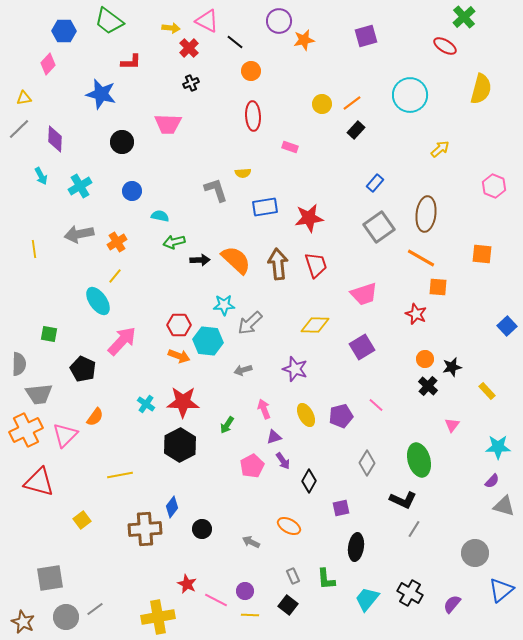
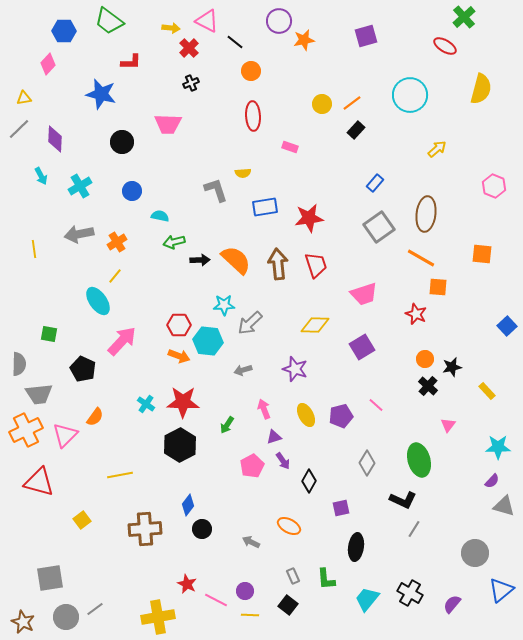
yellow arrow at (440, 149): moved 3 px left
pink triangle at (452, 425): moved 4 px left
blue diamond at (172, 507): moved 16 px right, 2 px up
